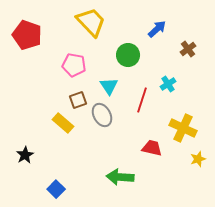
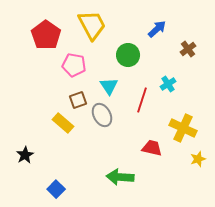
yellow trapezoid: moved 1 px right, 3 px down; rotated 16 degrees clockwise
red pentagon: moved 19 px right; rotated 16 degrees clockwise
